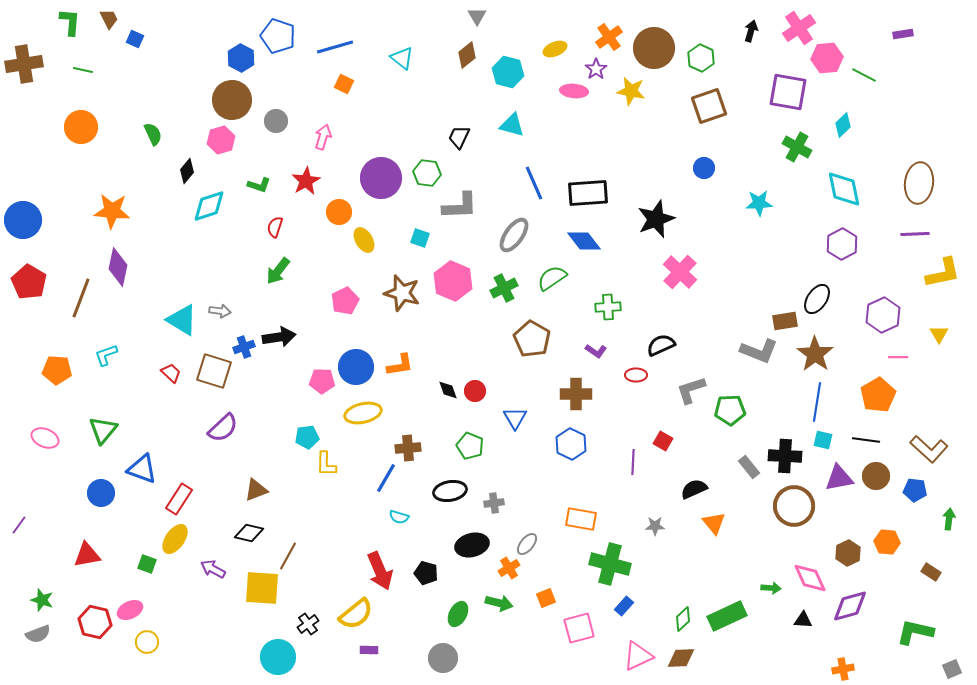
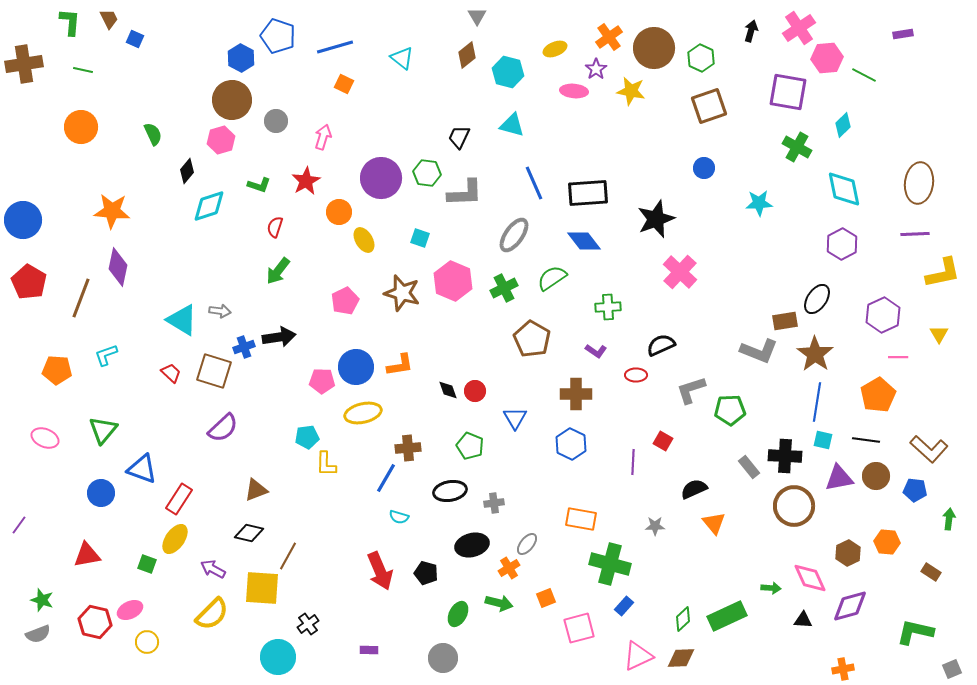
gray L-shape at (460, 206): moved 5 px right, 13 px up
yellow semicircle at (356, 614): moved 144 px left; rotated 6 degrees counterclockwise
